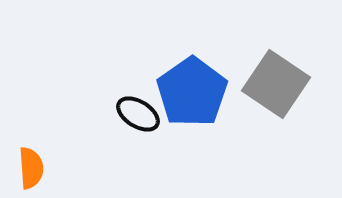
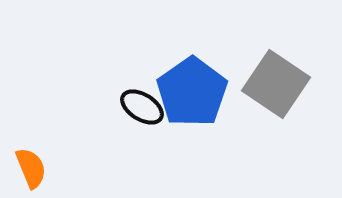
black ellipse: moved 4 px right, 7 px up
orange semicircle: rotated 18 degrees counterclockwise
